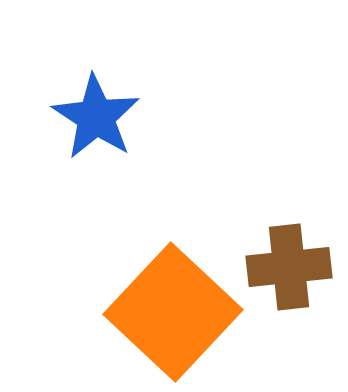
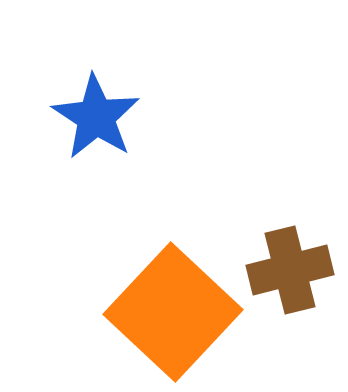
brown cross: moved 1 px right, 3 px down; rotated 8 degrees counterclockwise
